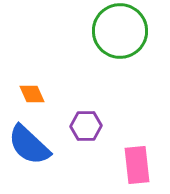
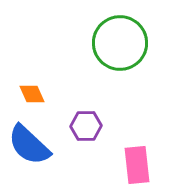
green circle: moved 12 px down
